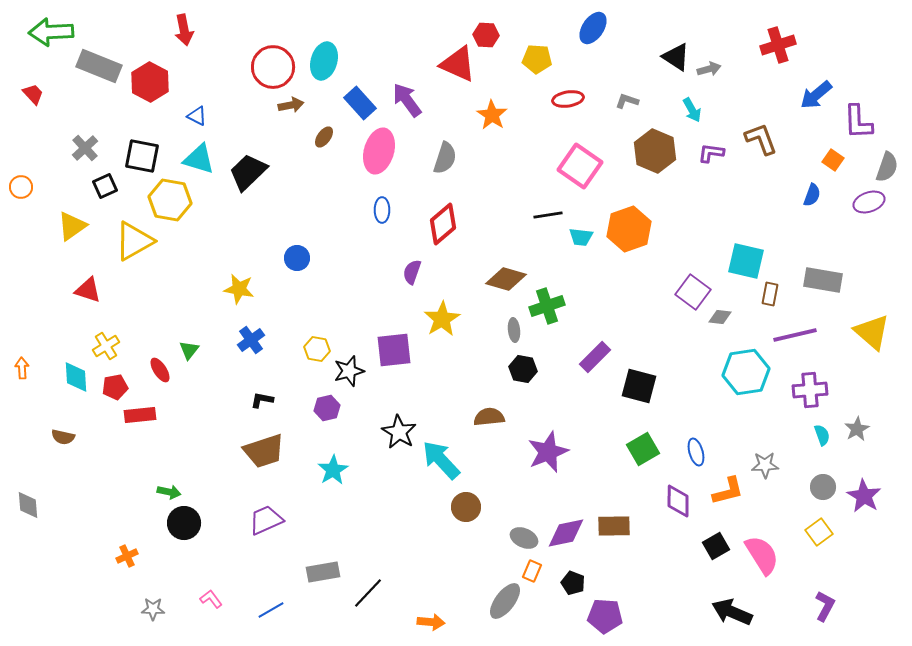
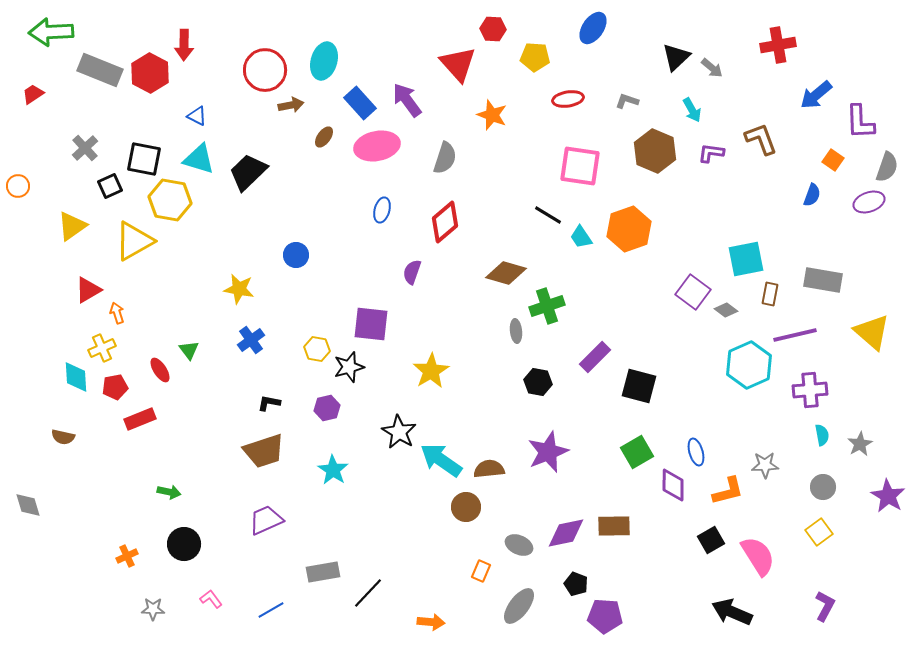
red arrow at (184, 30): moved 15 px down; rotated 12 degrees clockwise
red hexagon at (486, 35): moved 7 px right, 6 px up
red cross at (778, 45): rotated 8 degrees clockwise
black triangle at (676, 57): rotated 44 degrees clockwise
yellow pentagon at (537, 59): moved 2 px left, 2 px up
red triangle at (458, 64): rotated 24 degrees clockwise
gray rectangle at (99, 66): moved 1 px right, 4 px down
red circle at (273, 67): moved 8 px left, 3 px down
gray arrow at (709, 69): moved 3 px right, 1 px up; rotated 55 degrees clockwise
red hexagon at (150, 82): moved 9 px up
red trapezoid at (33, 94): rotated 80 degrees counterclockwise
orange star at (492, 115): rotated 12 degrees counterclockwise
purple L-shape at (858, 122): moved 2 px right
pink ellipse at (379, 151): moved 2 px left, 5 px up; rotated 63 degrees clockwise
black square at (142, 156): moved 2 px right, 3 px down
pink square at (580, 166): rotated 27 degrees counterclockwise
black square at (105, 186): moved 5 px right
orange circle at (21, 187): moved 3 px left, 1 px up
blue ellipse at (382, 210): rotated 15 degrees clockwise
black line at (548, 215): rotated 40 degrees clockwise
red diamond at (443, 224): moved 2 px right, 2 px up
cyan trapezoid at (581, 237): rotated 50 degrees clockwise
blue circle at (297, 258): moved 1 px left, 3 px up
cyan square at (746, 261): moved 2 px up; rotated 24 degrees counterclockwise
brown diamond at (506, 279): moved 6 px up
red triangle at (88, 290): rotated 48 degrees counterclockwise
gray diamond at (720, 317): moved 6 px right, 7 px up; rotated 30 degrees clockwise
yellow star at (442, 319): moved 11 px left, 52 px down
gray ellipse at (514, 330): moved 2 px right, 1 px down
yellow cross at (106, 346): moved 4 px left, 2 px down; rotated 8 degrees clockwise
green triangle at (189, 350): rotated 15 degrees counterclockwise
purple square at (394, 350): moved 23 px left, 26 px up; rotated 12 degrees clockwise
orange arrow at (22, 368): moved 95 px right, 55 px up; rotated 15 degrees counterclockwise
black hexagon at (523, 369): moved 15 px right, 13 px down
black star at (349, 371): moved 4 px up
cyan hexagon at (746, 372): moved 3 px right, 7 px up; rotated 15 degrees counterclockwise
black L-shape at (262, 400): moved 7 px right, 3 px down
red rectangle at (140, 415): moved 4 px down; rotated 16 degrees counterclockwise
brown semicircle at (489, 417): moved 52 px down
gray star at (857, 429): moved 3 px right, 15 px down
cyan semicircle at (822, 435): rotated 10 degrees clockwise
green square at (643, 449): moved 6 px left, 3 px down
cyan arrow at (441, 460): rotated 12 degrees counterclockwise
cyan star at (333, 470): rotated 8 degrees counterclockwise
purple star at (864, 496): moved 24 px right
purple diamond at (678, 501): moved 5 px left, 16 px up
gray diamond at (28, 505): rotated 12 degrees counterclockwise
black circle at (184, 523): moved 21 px down
gray ellipse at (524, 538): moved 5 px left, 7 px down
black square at (716, 546): moved 5 px left, 6 px up
pink semicircle at (762, 555): moved 4 px left, 1 px down
orange rectangle at (532, 571): moved 51 px left
black pentagon at (573, 583): moved 3 px right, 1 px down
gray ellipse at (505, 601): moved 14 px right, 5 px down
